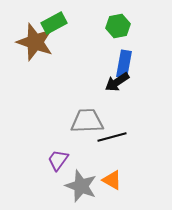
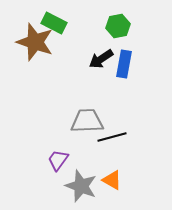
green rectangle: rotated 55 degrees clockwise
black arrow: moved 16 px left, 23 px up
